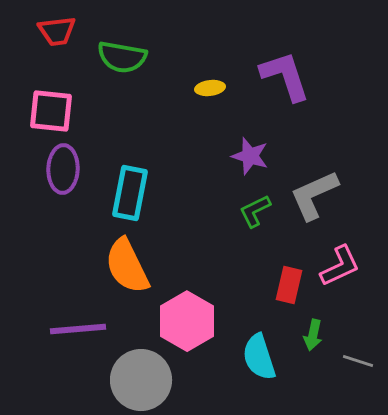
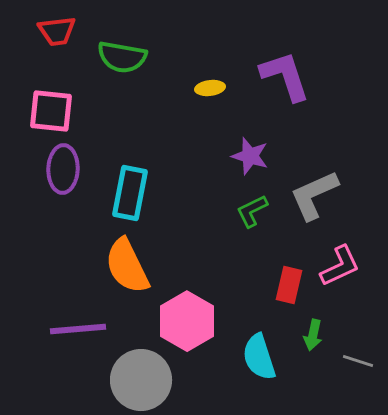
green L-shape: moved 3 px left
